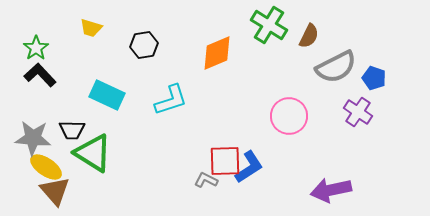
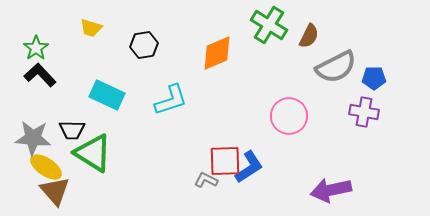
blue pentagon: rotated 20 degrees counterclockwise
purple cross: moved 6 px right; rotated 24 degrees counterclockwise
